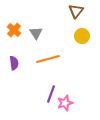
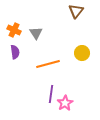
orange cross: rotated 16 degrees counterclockwise
yellow circle: moved 17 px down
orange line: moved 5 px down
purple semicircle: moved 1 px right, 11 px up
purple line: rotated 12 degrees counterclockwise
pink star: rotated 14 degrees counterclockwise
